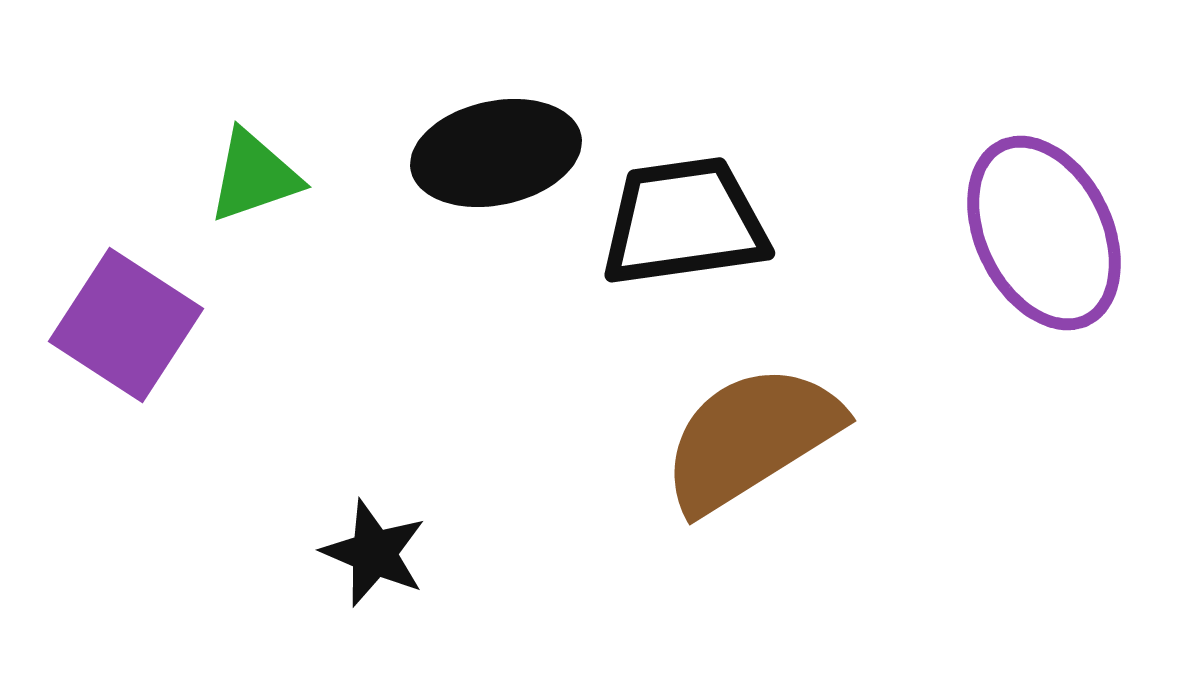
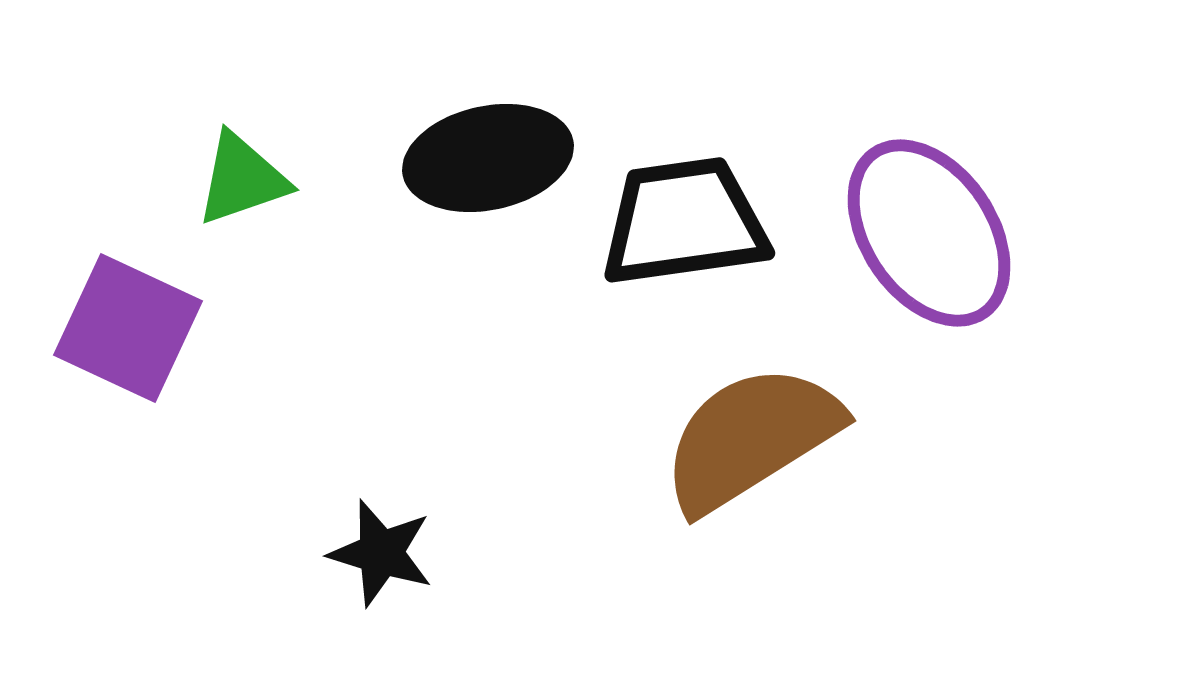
black ellipse: moved 8 px left, 5 px down
green triangle: moved 12 px left, 3 px down
purple ellipse: moved 115 px left; rotated 8 degrees counterclockwise
purple square: moved 2 px right, 3 px down; rotated 8 degrees counterclockwise
black star: moved 7 px right; rotated 6 degrees counterclockwise
